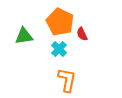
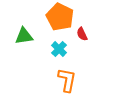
orange pentagon: moved 5 px up
